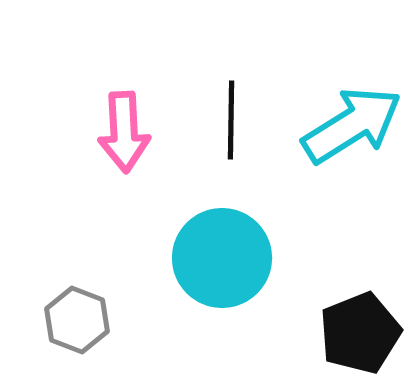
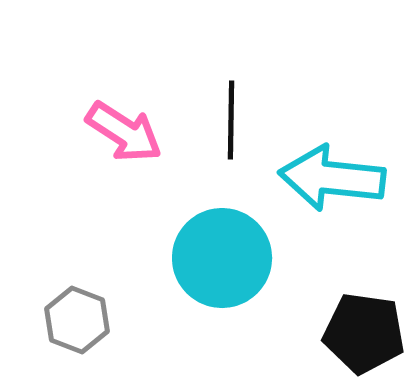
cyan arrow: moved 20 px left, 53 px down; rotated 142 degrees counterclockwise
pink arrow: rotated 54 degrees counterclockwise
black pentagon: moved 4 px right; rotated 30 degrees clockwise
